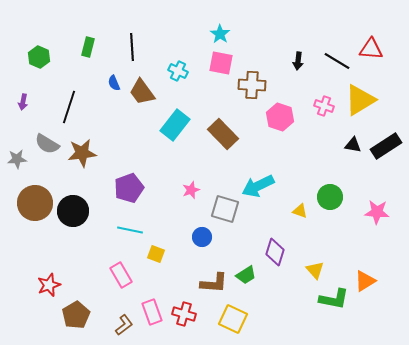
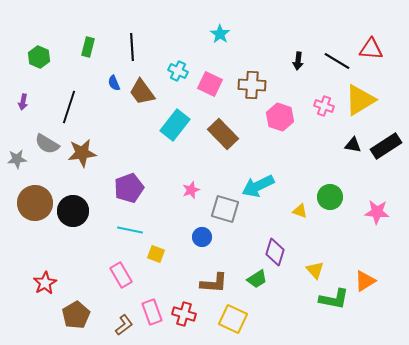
pink square at (221, 63): moved 11 px left, 21 px down; rotated 15 degrees clockwise
green trapezoid at (246, 275): moved 11 px right, 4 px down
red star at (49, 285): moved 4 px left, 2 px up; rotated 10 degrees counterclockwise
